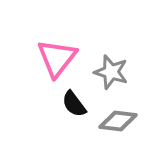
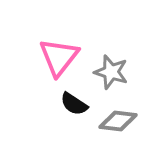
pink triangle: moved 2 px right, 1 px up
black semicircle: rotated 20 degrees counterclockwise
